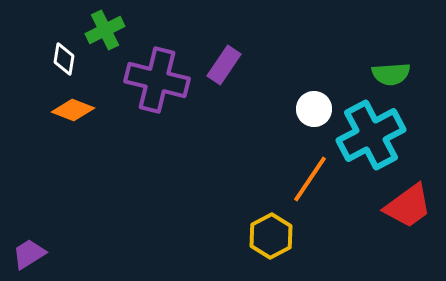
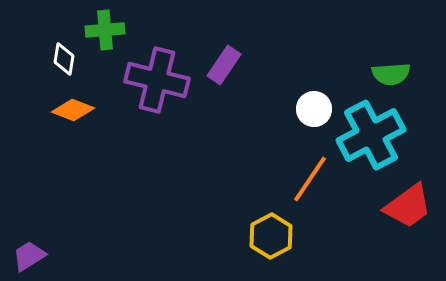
green cross: rotated 21 degrees clockwise
purple trapezoid: moved 2 px down
